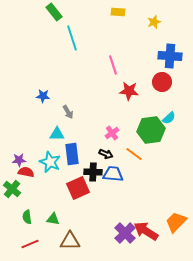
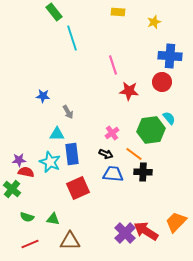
cyan semicircle: rotated 88 degrees counterclockwise
black cross: moved 50 px right
green semicircle: rotated 64 degrees counterclockwise
